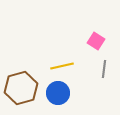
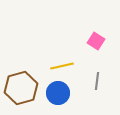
gray line: moved 7 px left, 12 px down
